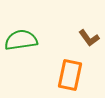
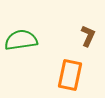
brown L-shape: moved 1 px left, 2 px up; rotated 120 degrees counterclockwise
